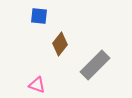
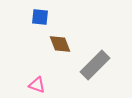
blue square: moved 1 px right, 1 px down
brown diamond: rotated 60 degrees counterclockwise
